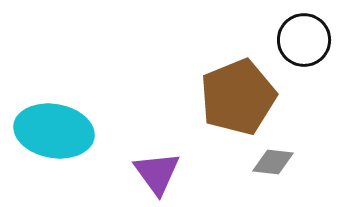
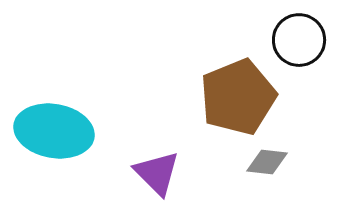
black circle: moved 5 px left
gray diamond: moved 6 px left
purple triangle: rotated 9 degrees counterclockwise
